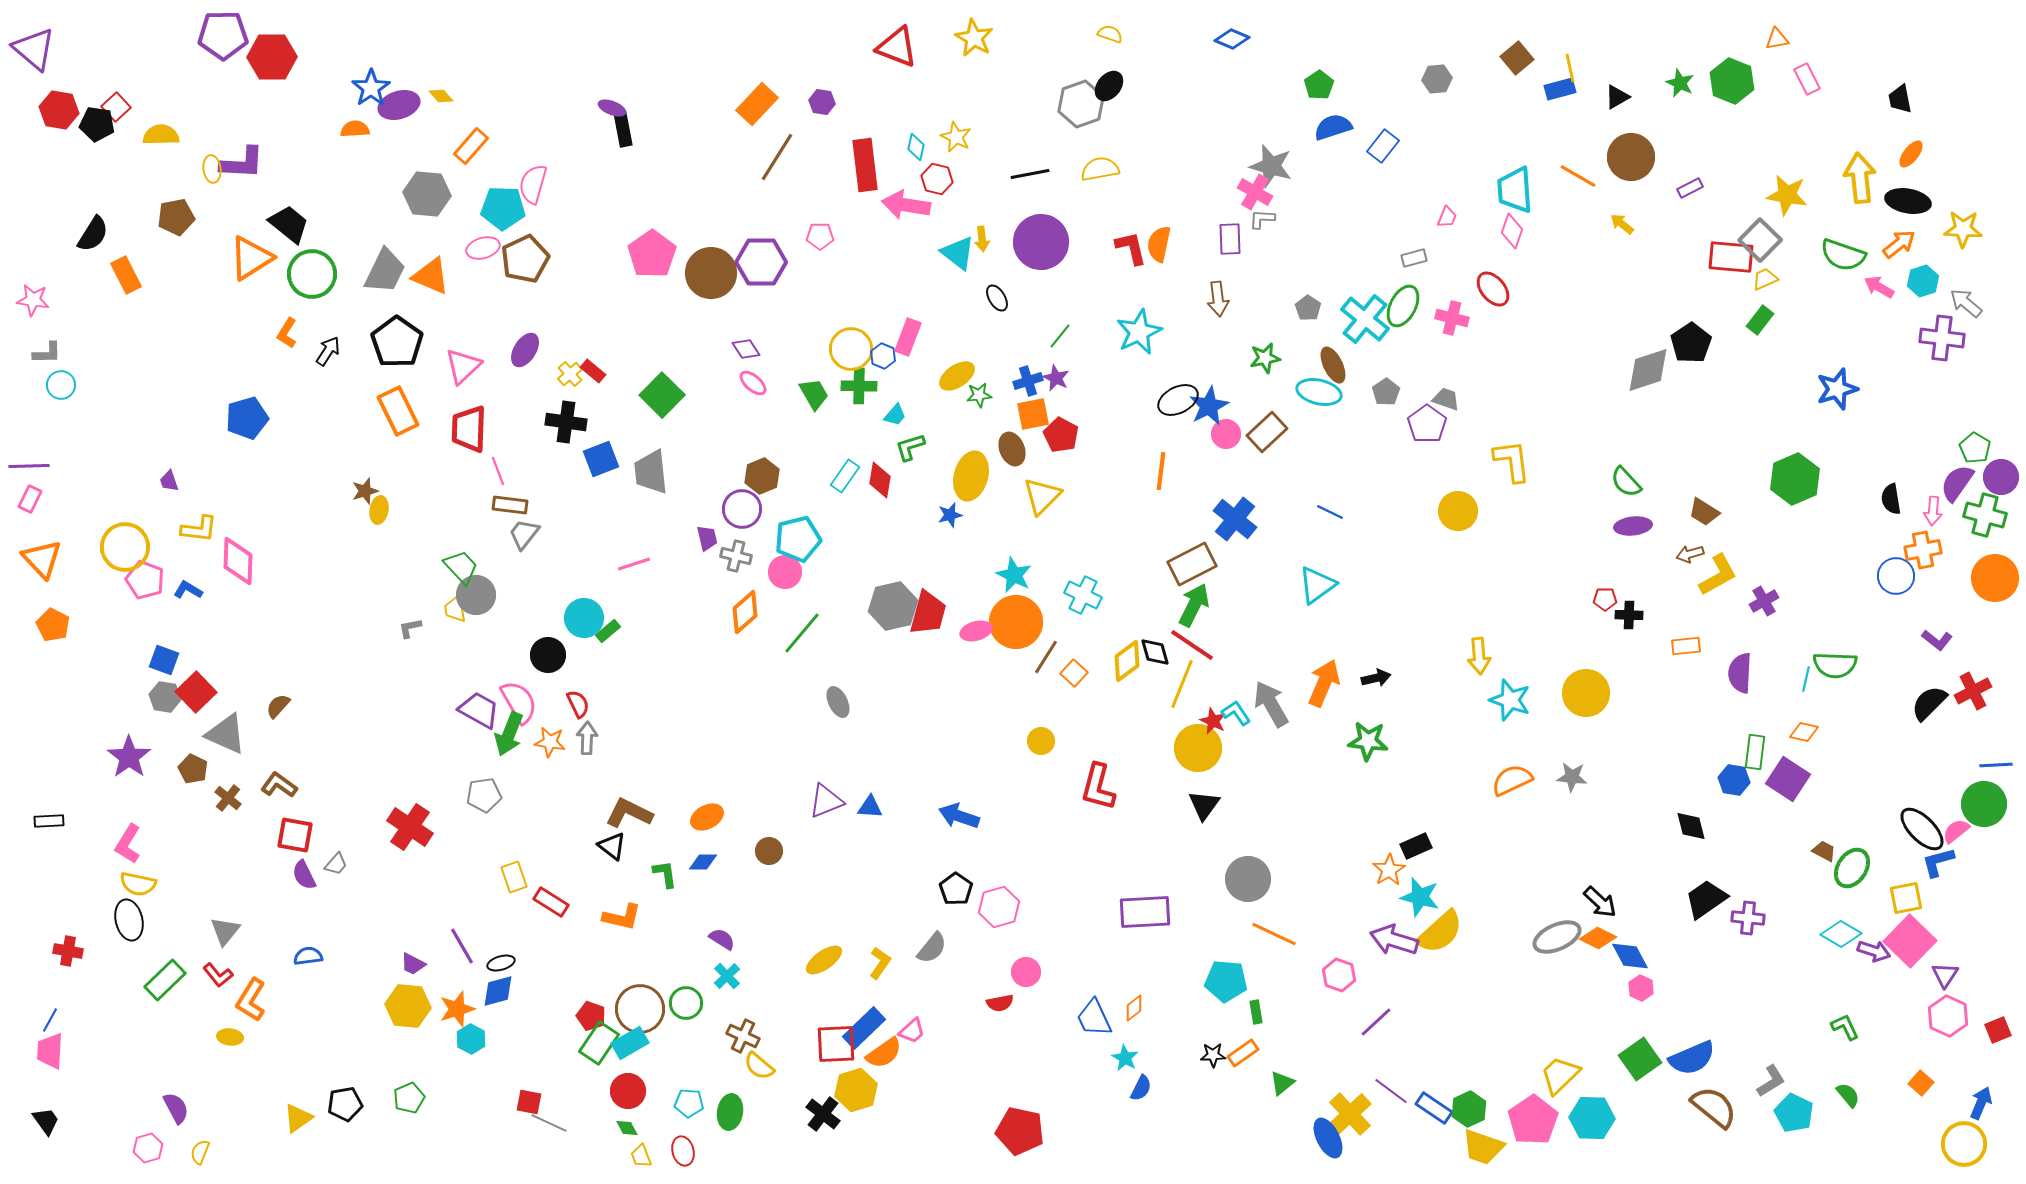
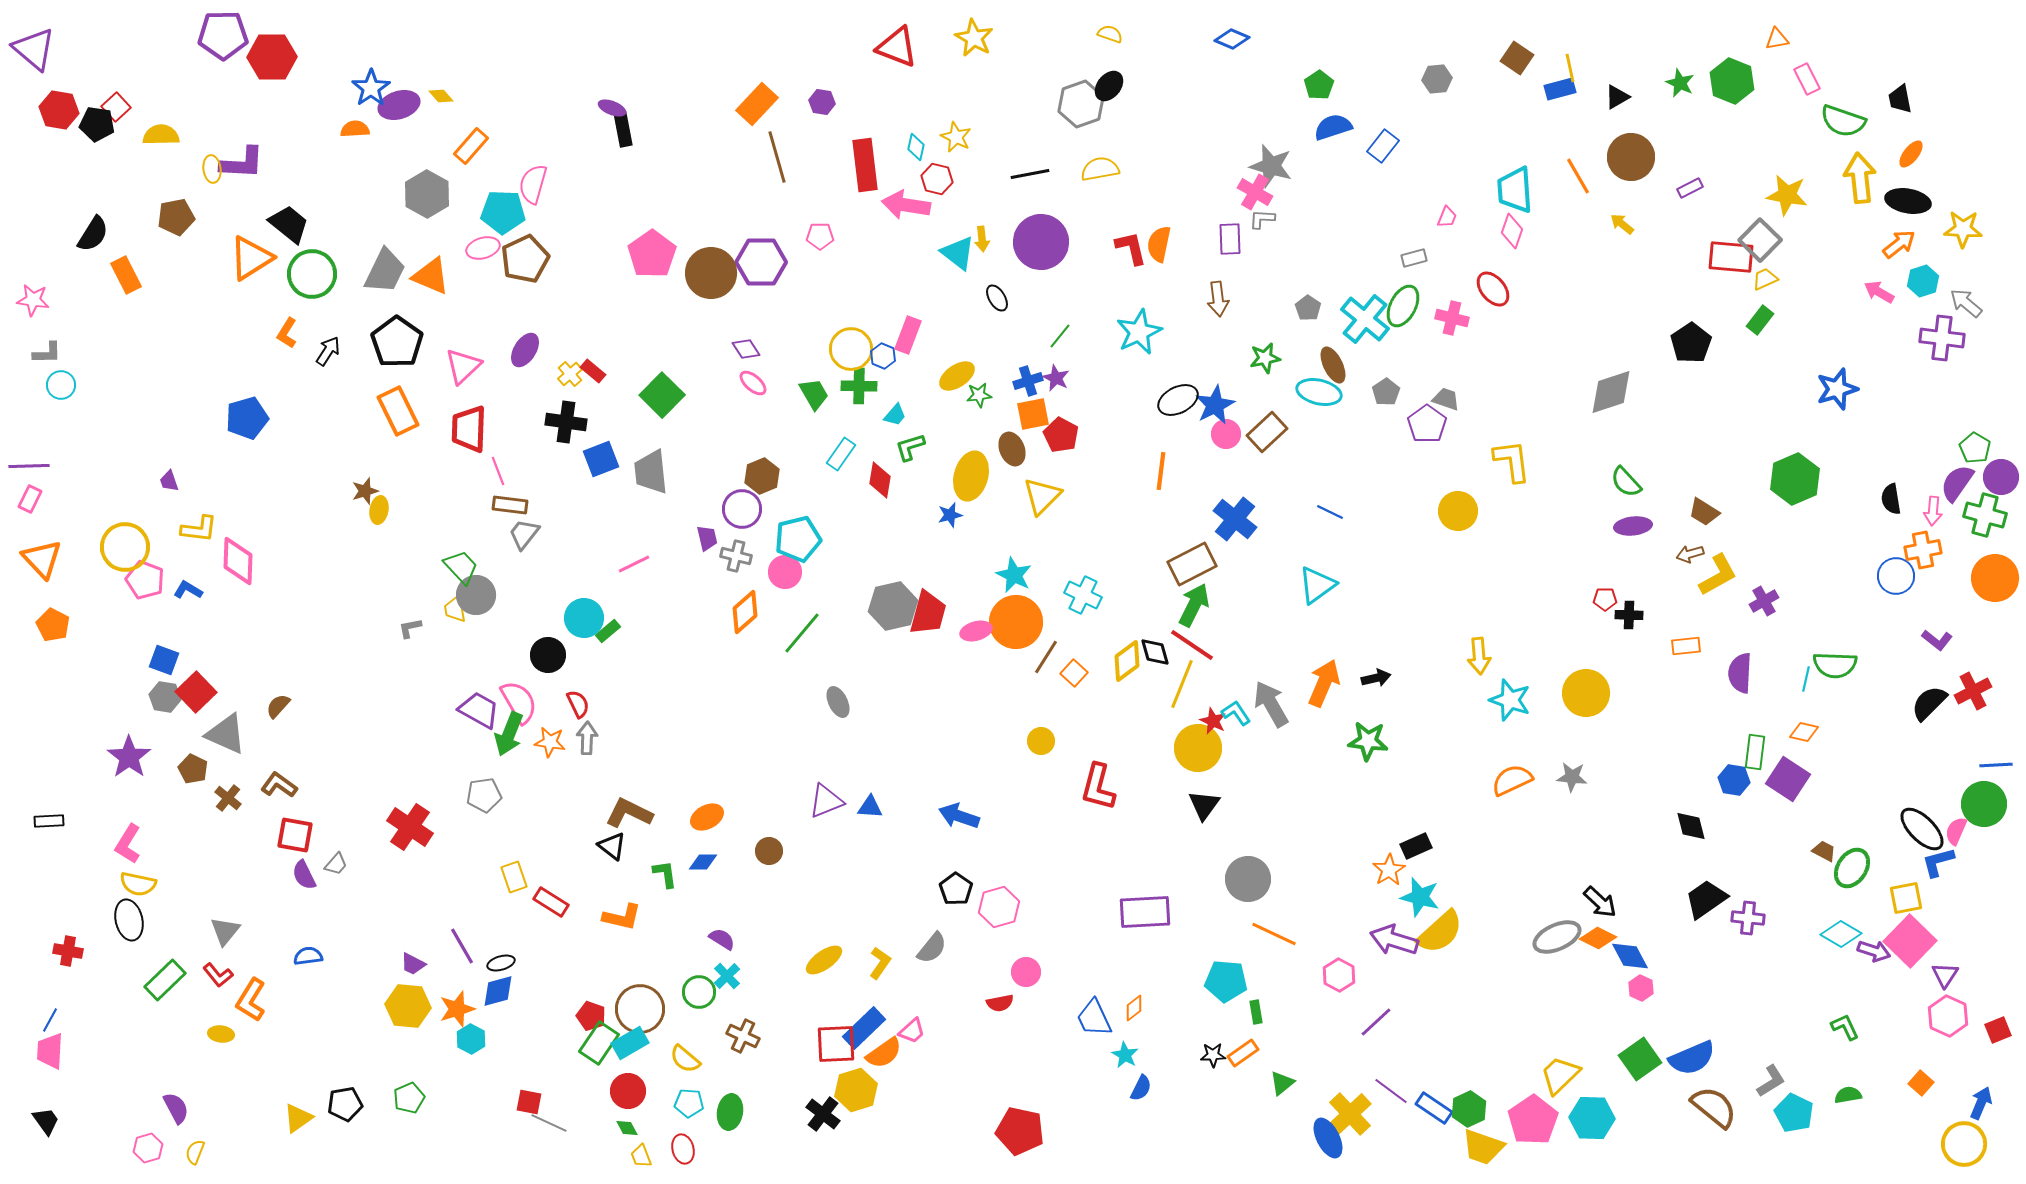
brown square at (1517, 58): rotated 16 degrees counterclockwise
brown line at (777, 157): rotated 48 degrees counterclockwise
orange line at (1578, 176): rotated 30 degrees clockwise
gray hexagon at (427, 194): rotated 24 degrees clockwise
cyan pentagon at (503, 208): moved 4 px down
green semicircle at (1843, 255): moved 134 px up
pink arrow at (1879, 287): moved 5 px down
pink rectangle at (908, 337): moved 2 px up
gray diamond at (1648, 370): moved 37 px left, 22 px down
blue star at (1209, 406): moved 6 px right, 1 px up
cyan rectangle at (845, 476): moved 4 px left, 22 px up
pink line at (634, 564): rotated 8 degrees counterclockwise
pink semicircle at (1956, 831): rotated 28 degrees counterclockwise
pink hexagon at (1339, 975): rotated 8 degrees clockwise
green circle at (686, 1003): moved 13 px right, 11 px up
yellow ellipse at (230, 1037): moved 9 px left, 3 px up
cyan star at (1125, 1058): moved 3 px up
yellow semicircle at (759, 1066): moved 74 px left, 7 px up
green semicircle at (1848, 1095): rotated 60 degrees counterclockwise
red ellipse at (683, 1151): moved 2 px up
yellow semicircle at (200, 1152): moved 5 px left
